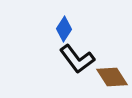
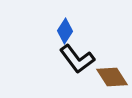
blue diamond: moved 1 px right, 2 px down
